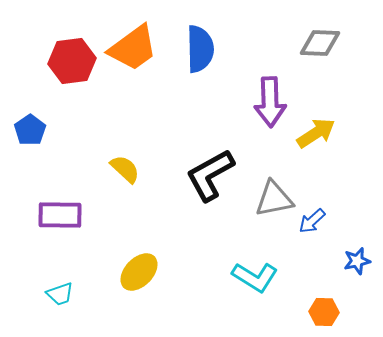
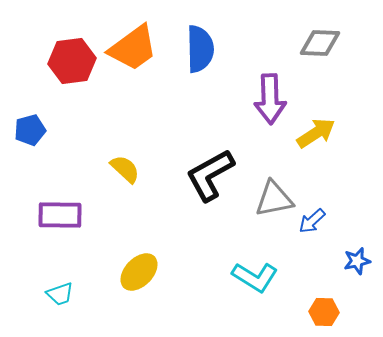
purple arrow: moved 3 px up
blue pentagon: rotated 20 degrees clockwise
